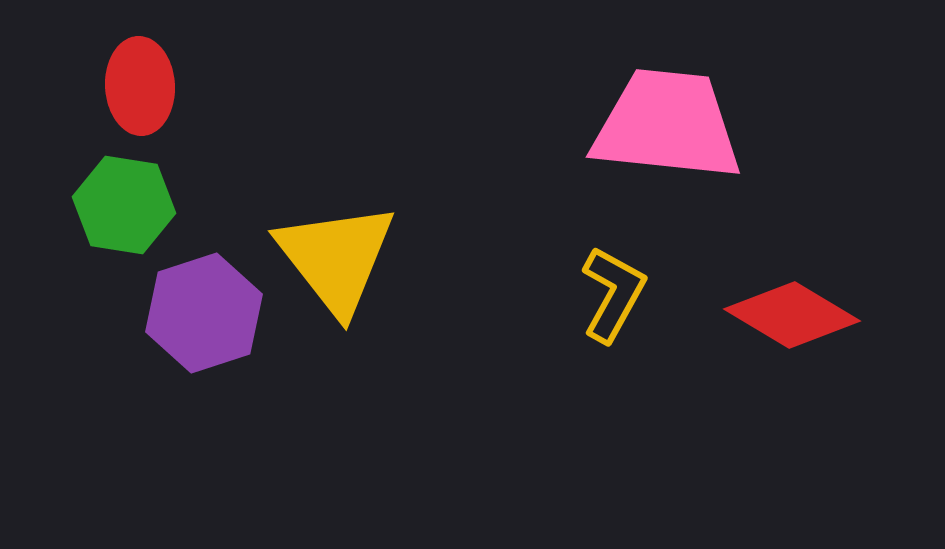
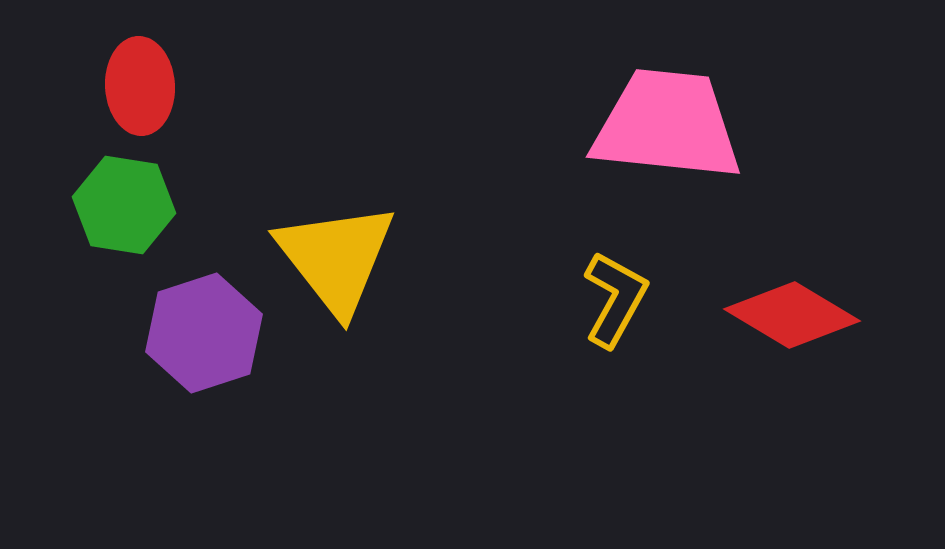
yellow L-shape: moved 2 px right, 5 px down
purple hexagon: moved 20 px down
